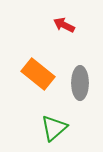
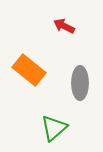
red arrow: moved 1 px down
orange rectangle: moved 9 px left, 4 px up
